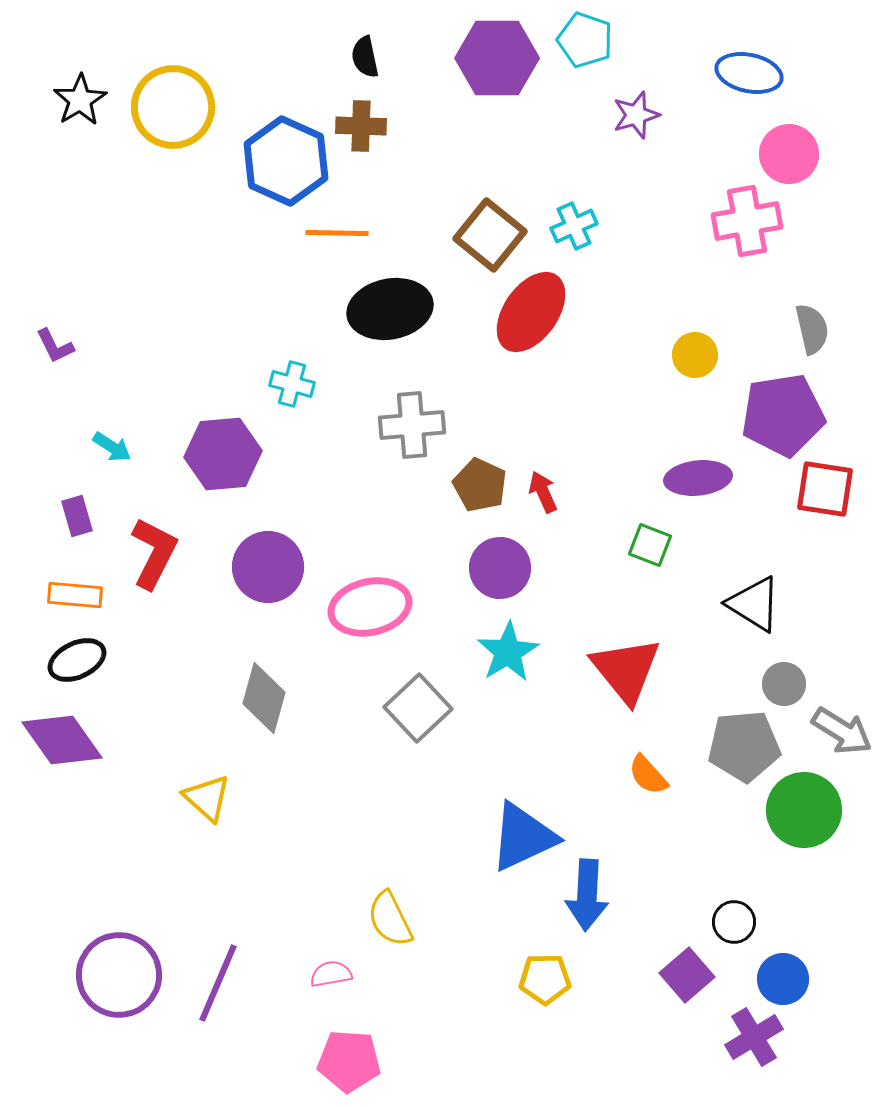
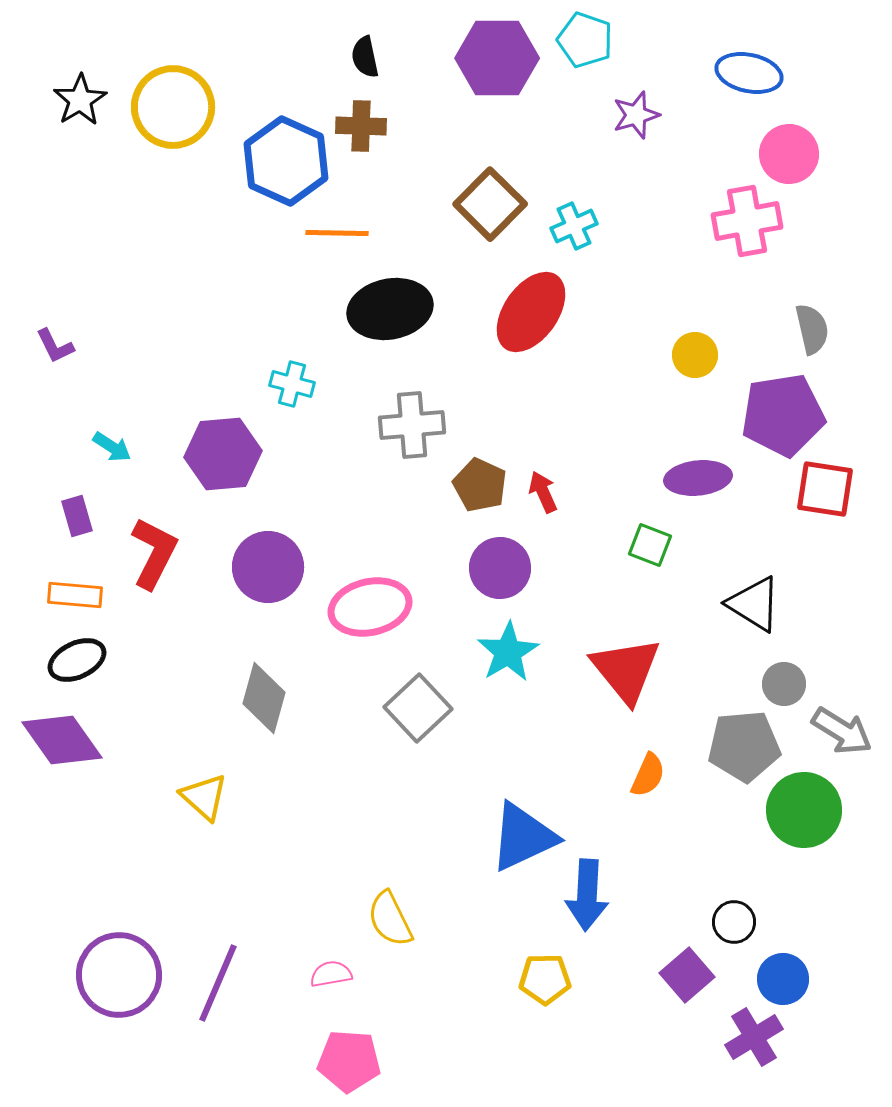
brown square at (490, 235): moved 31 px up; rotated 6 degrees clockwise
orange semicircle at (648, 775): rotated 114 degrees counterclockwise
yellow triangle at (207, 798): moved 3 px left, 1 px up
